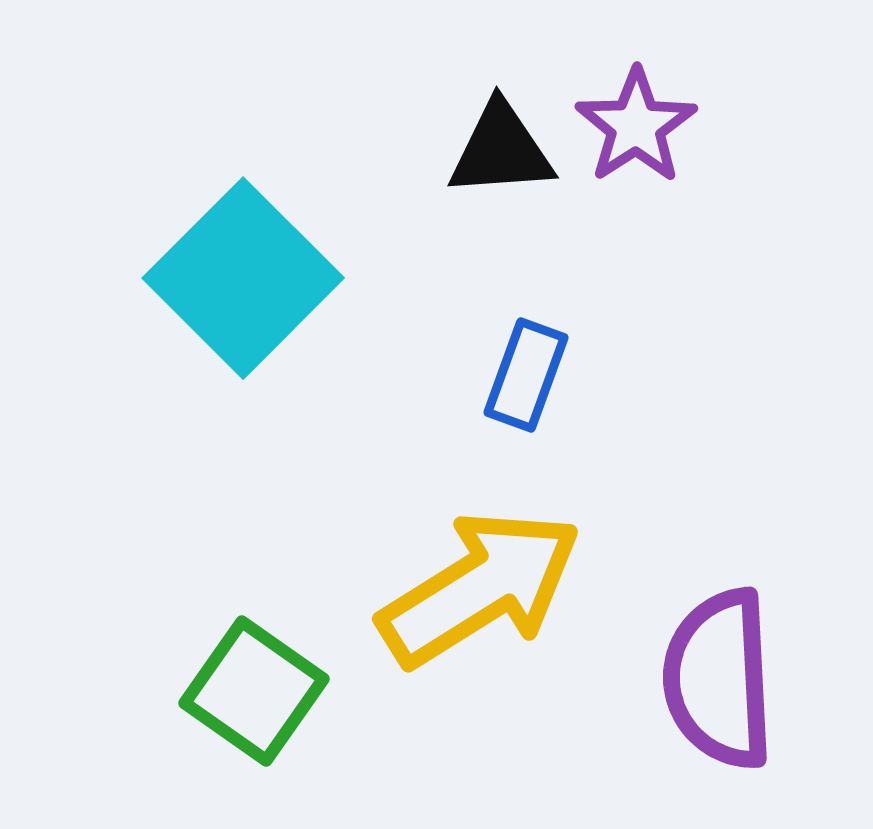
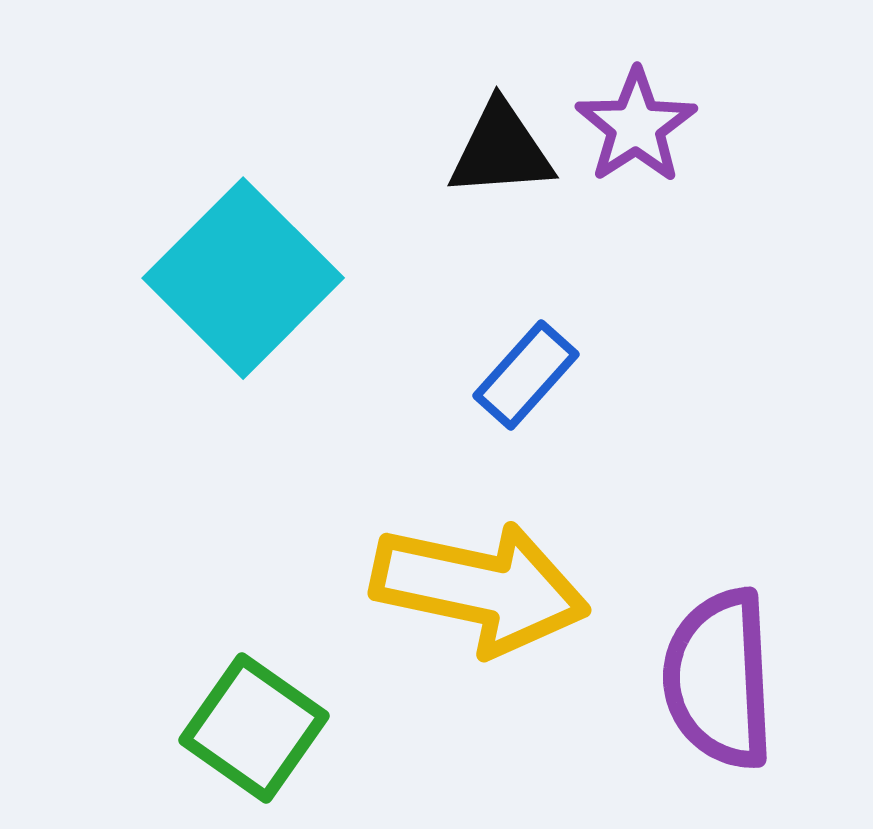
blue rectangle: rotated 22 degrees clockwise
yellow arrow: rotated 44 degrees clockwise
green square: moved 37 px down
